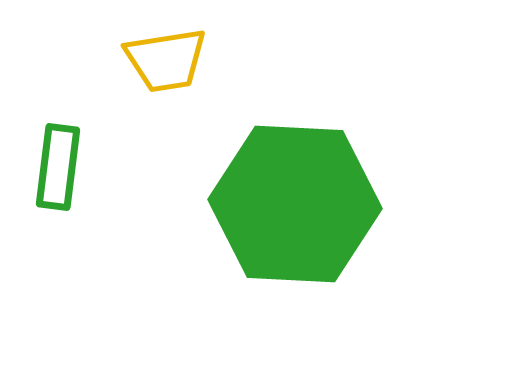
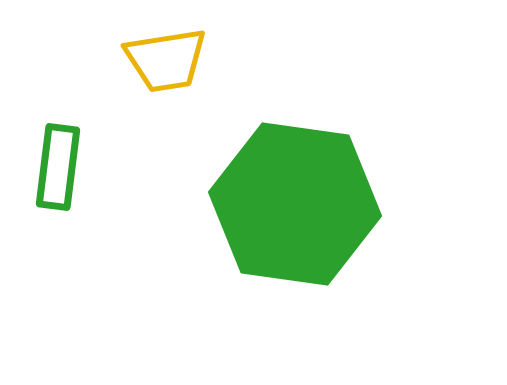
green hexagon: rotated 5 degrees clockwise
